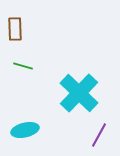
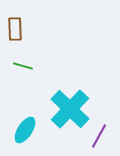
cyan cross: moved 9 px left, 16 px down
cyan ellipse: rotated 44 degrees counterclockwise
purple line: moved 1 px down
